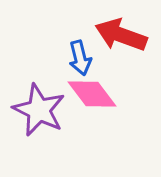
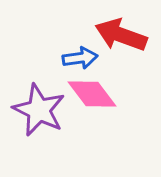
blue arrow: rotated 84 degrees counterclockwise
